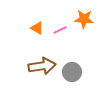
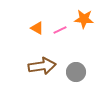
gray circle: moved 4 px right
